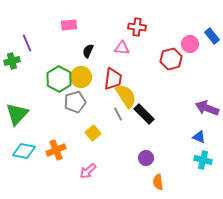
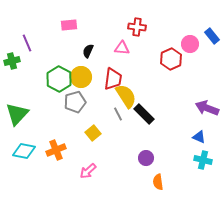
red hexagon: rotated 10 degrees counterclockwise
